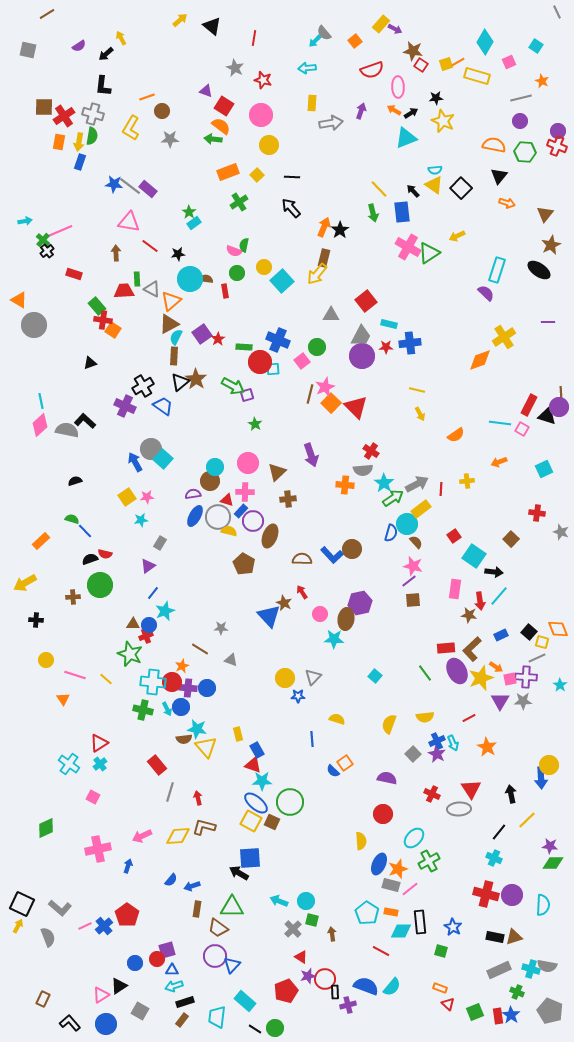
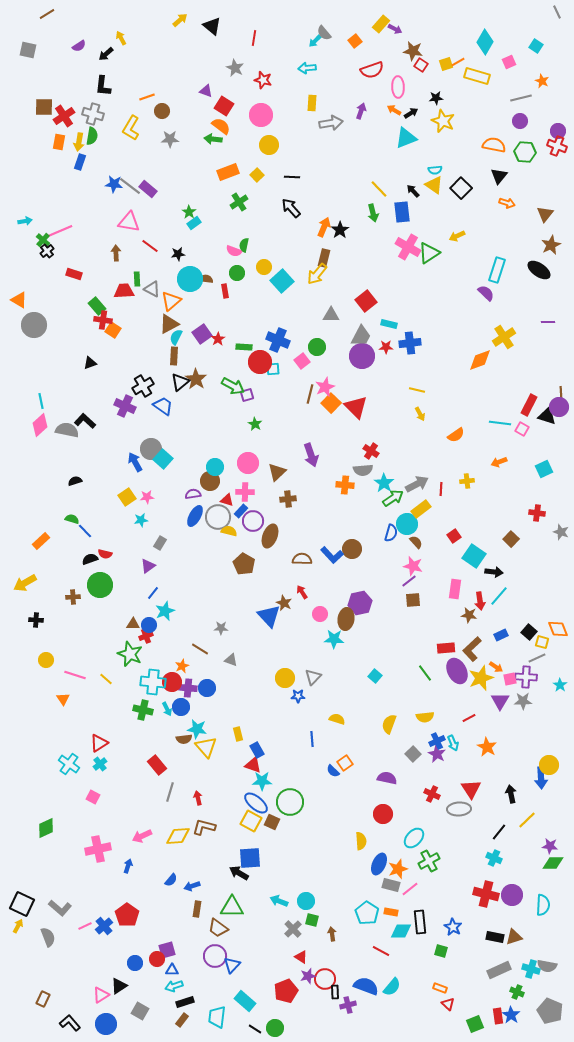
green square at (475, 1012): moved 12 px down
